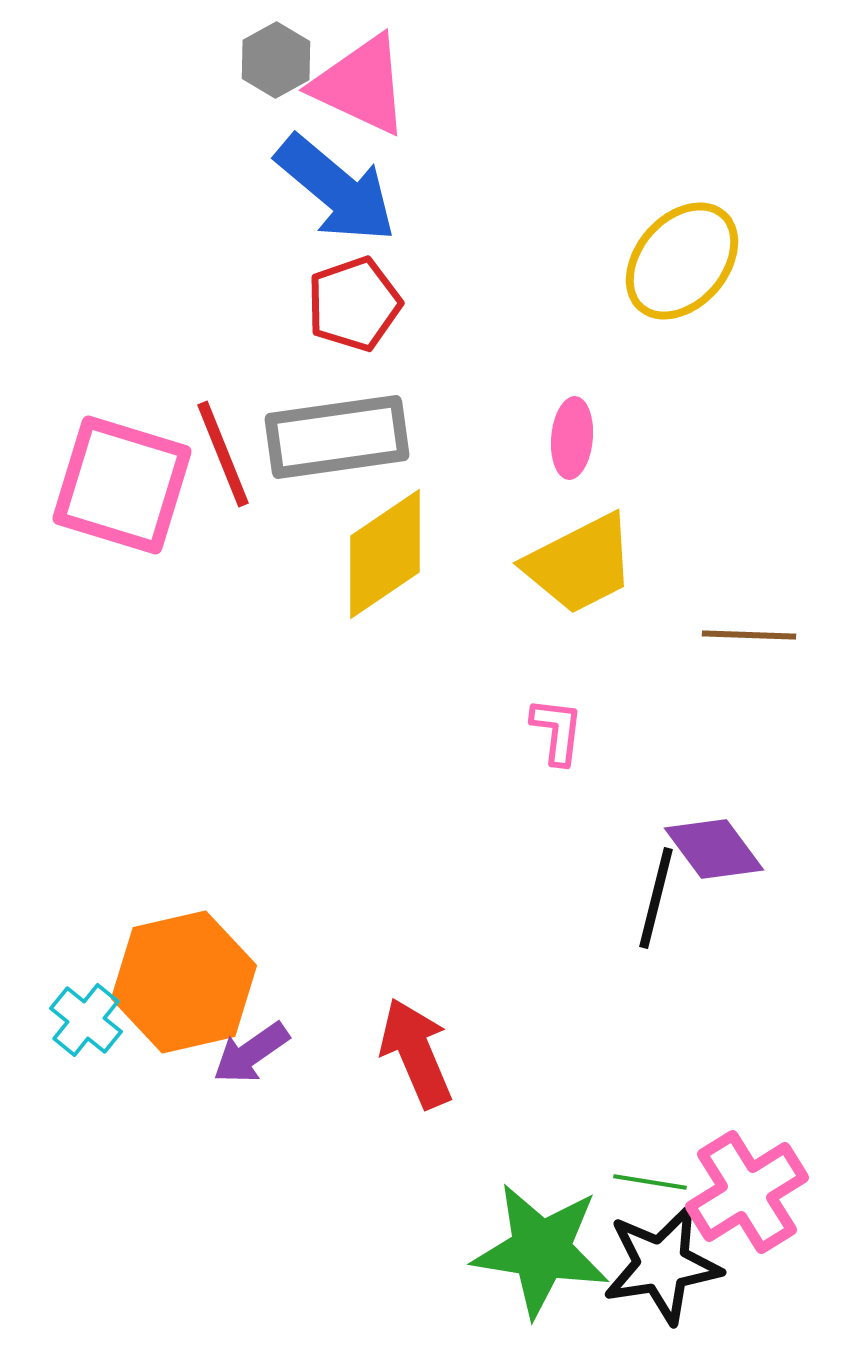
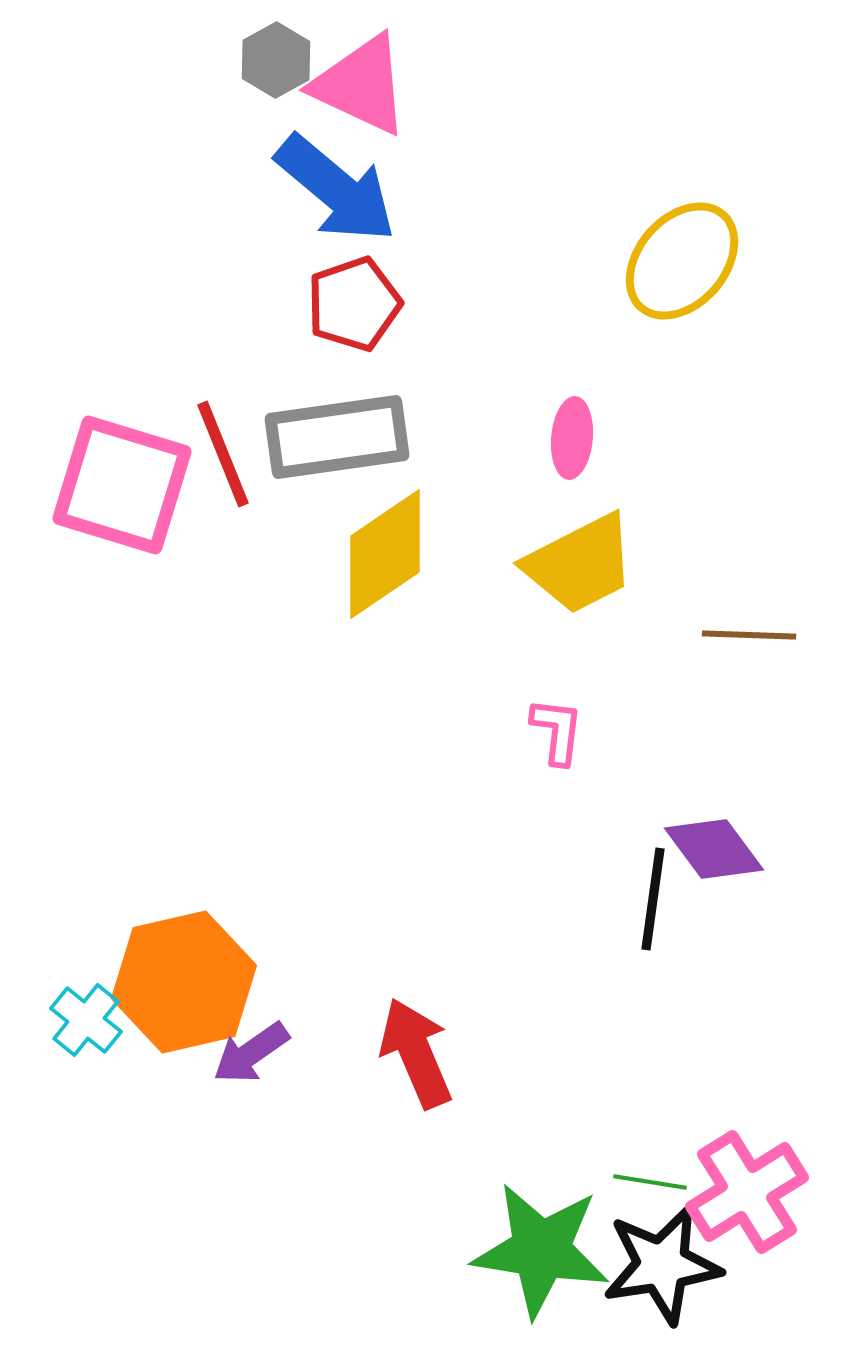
black line: moved 3 px left, 1 px down; rotated 6 degrees counterclockwise
